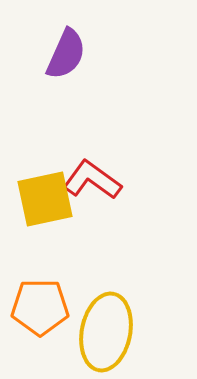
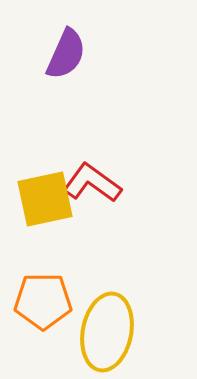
red L-shape: moved 3 px down
orange pentagon: moved 3 px right, 6 px up
yellow ellipse: moved 1 px right
